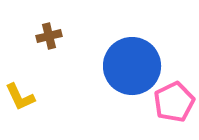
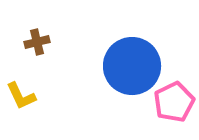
brown cross: moved 12 px left, 6 px down
yellow L-shape: moved 1 px right, 1 px up
